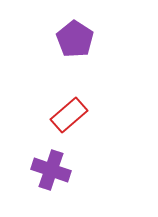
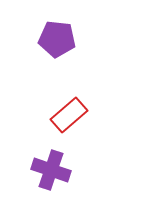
purple pentagon: moved 18 px left; rotated 27 degrees counterclockwise
